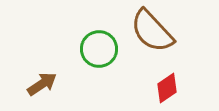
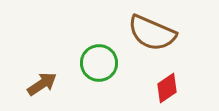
brown semicircle: moved 2 px down; rotated 24 degrees counterclockwise
green circle: moved 14 px down
